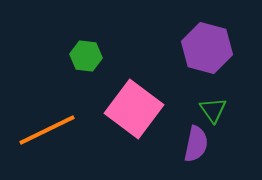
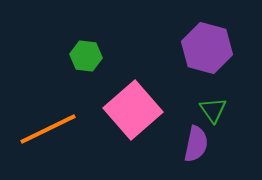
pink square: moved 1 px left, 1 px down; rotated 12 degrees clockwise
orange line: moved 1 px right, 1 px up
